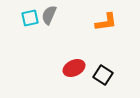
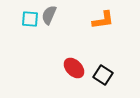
cyan square: moved 1 px down; rotated 18 degrees clockwise
orange L-shape: moved 3 px left, 2 px up
red ellipse: rotated 70 degrees clockwise
